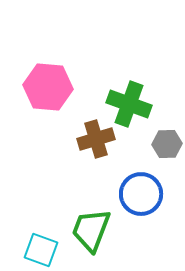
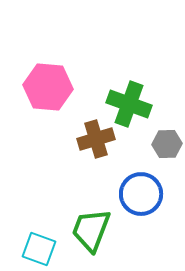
cyan square: moved 2 px left, 1 px up
